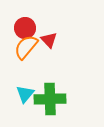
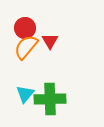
red triangle: moved 1 px right, 1 px down; rotated 12 degrees clockwise
